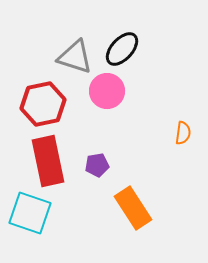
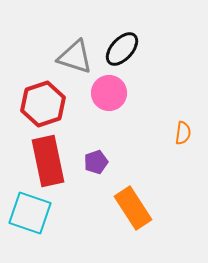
pink circle: moved 2 px right, 2 px down
red hexagon: rotated 6 degrees counterclockwise
purple pentagon: moved 1 px left, 3 px up; rotated 10 degrees counterclockwise
